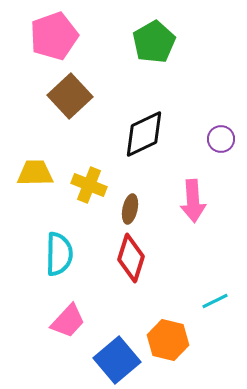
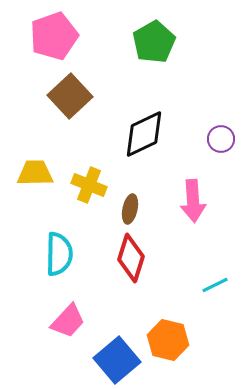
cyan line: moved 16 px up
